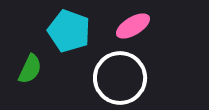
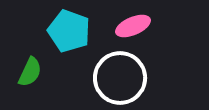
pink ellipse: rotated 8 degrees clockwise
green semicircle: moved 3 px down
